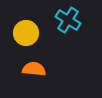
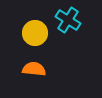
yellow circle: moved 9 px right
